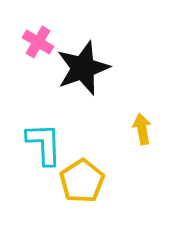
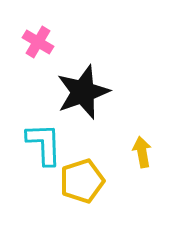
black star: moved 24 px down
yellow arrow: moved 23 px down
yellow pentagon: rotated 15 degrees clockwise
